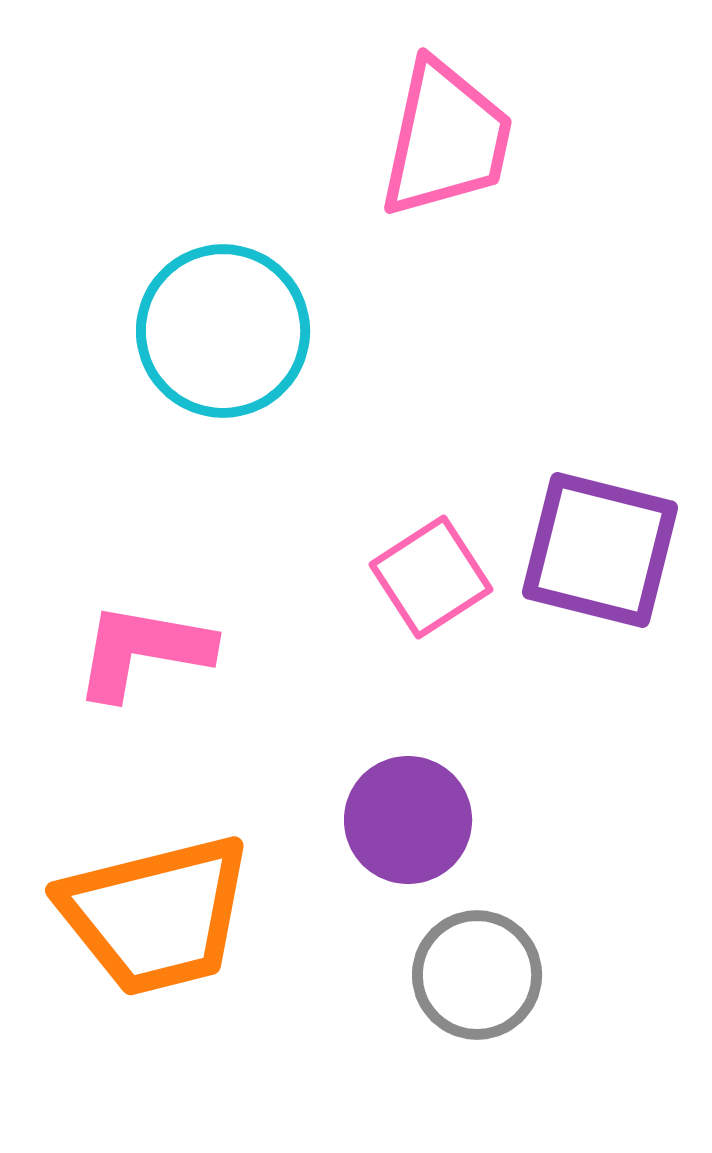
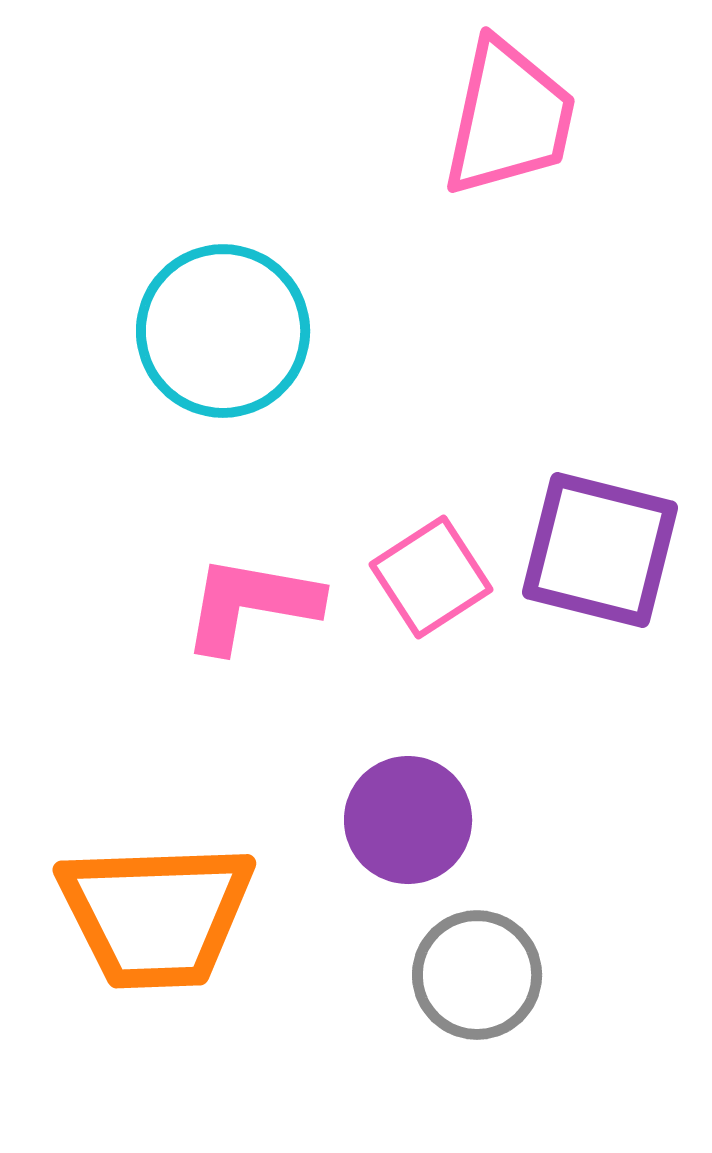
pink trapezoid: moved 63 px right, 21 px up
pink L-shape: moved 108 px right, 47 px up
orange trapezoid: rotated 12 degrees clockwise
